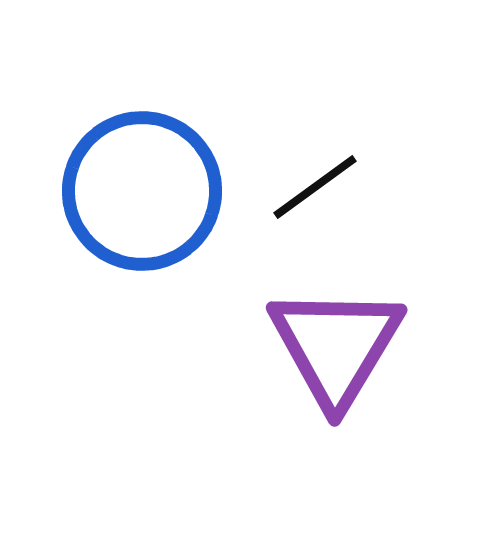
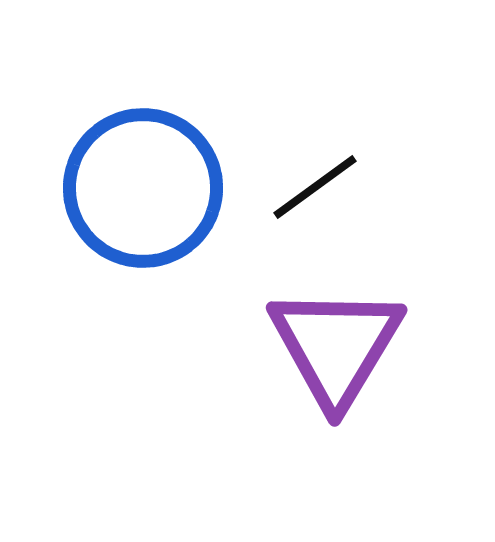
blue circle: moved 1 px right, 3 px up
